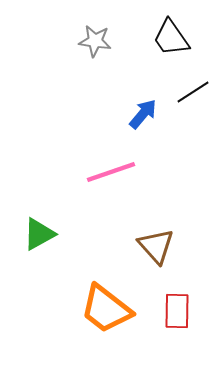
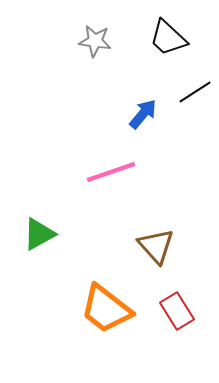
black trapezoid: moved 3 px left; rotated 12 degrees counterclockwise
black line: moved 2 px right
red rectangle: rotated 33 degrees counterclockwise
